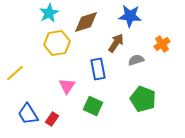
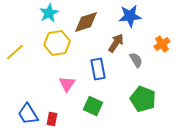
blue star: rotated 10 degrees counterclockwise
gray semicircle: rotated 77 degrees clockwise
yellow line: moved 21 px up
pink triangle: moved 2 px up
red rectangle: rotated 24 degrees counterclockwise
